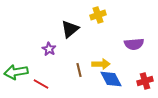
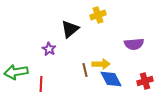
brown line: moved 6 px right
red line: rotated 63 degrees clockwise
